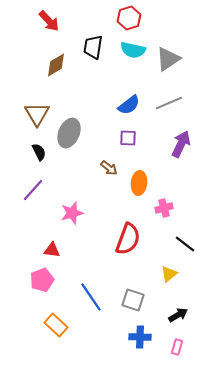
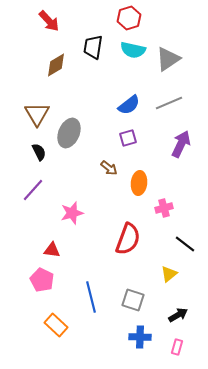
purple square: rotated 18 degrees counterclockwise
pink pentagon: rotated 25 degrees counterclockwise
blue line: rotated 20 degrees clockwise
